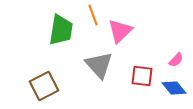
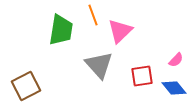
red square: rotated 15 degrees counterclockwise
brown square: moved 18 px left
